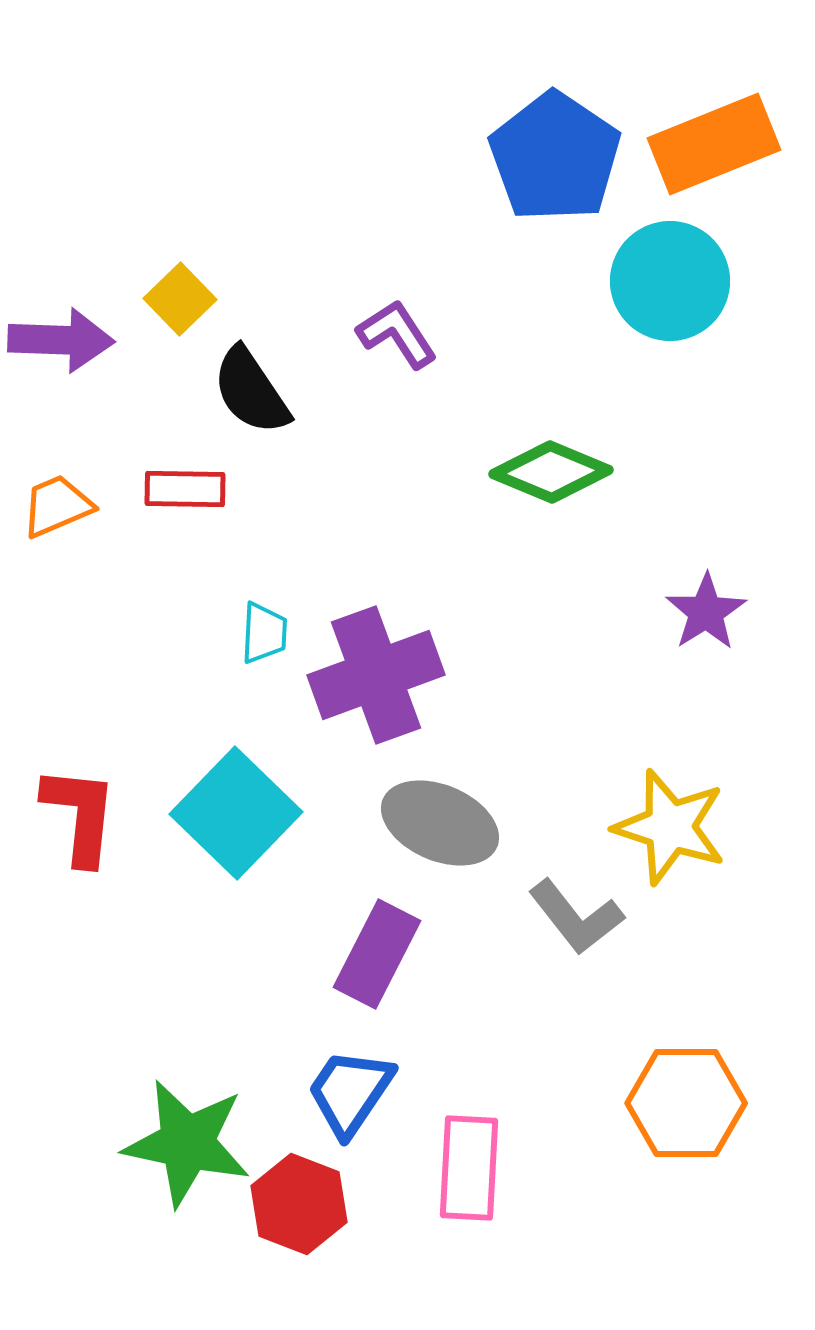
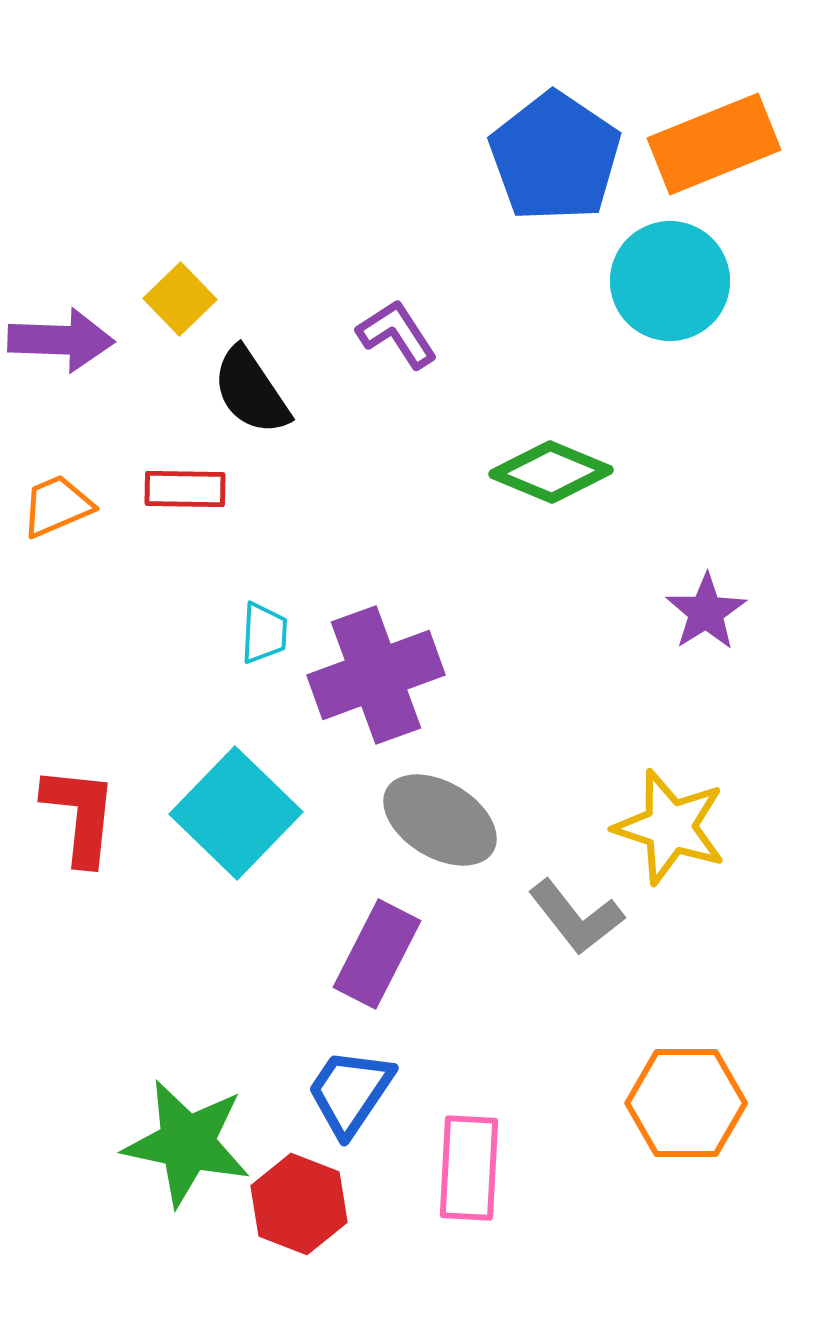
gray ellipse: moved 3 px up; rotated 8 degrees clockwise
